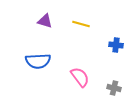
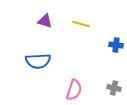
pink semicircle: moved 6 px left, 13 px down; rotated 55 degrees clockwise
